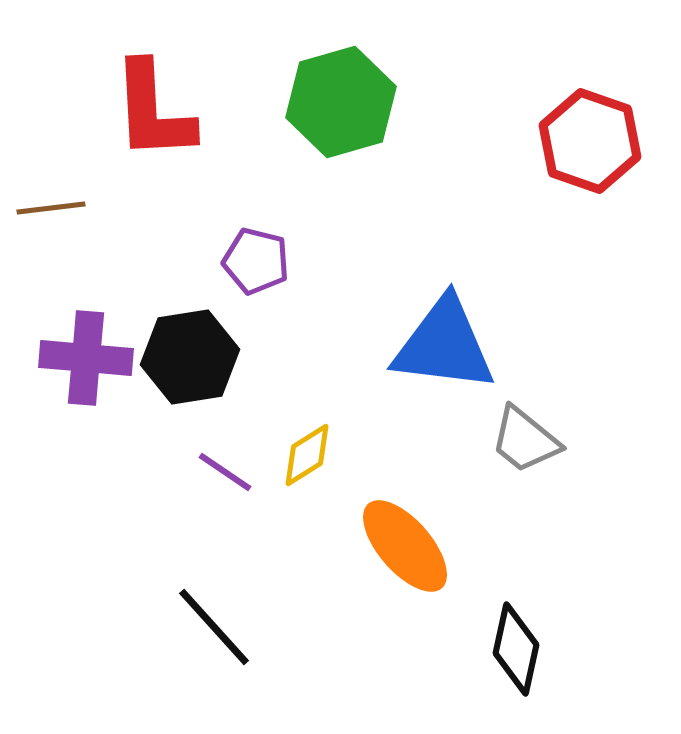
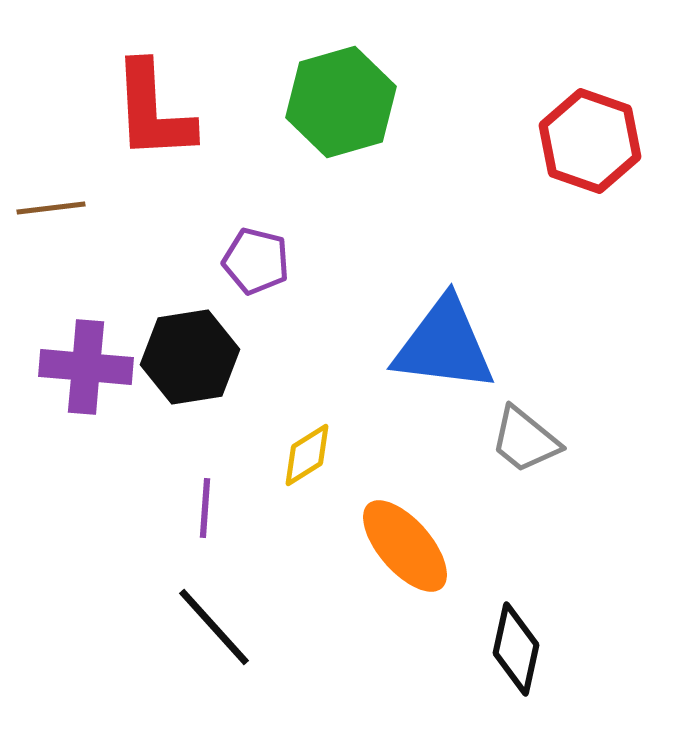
purple cross: moved 9 px down
purple line: moved 20 px left, 36 px down; rotated 60 degrees clockwise
